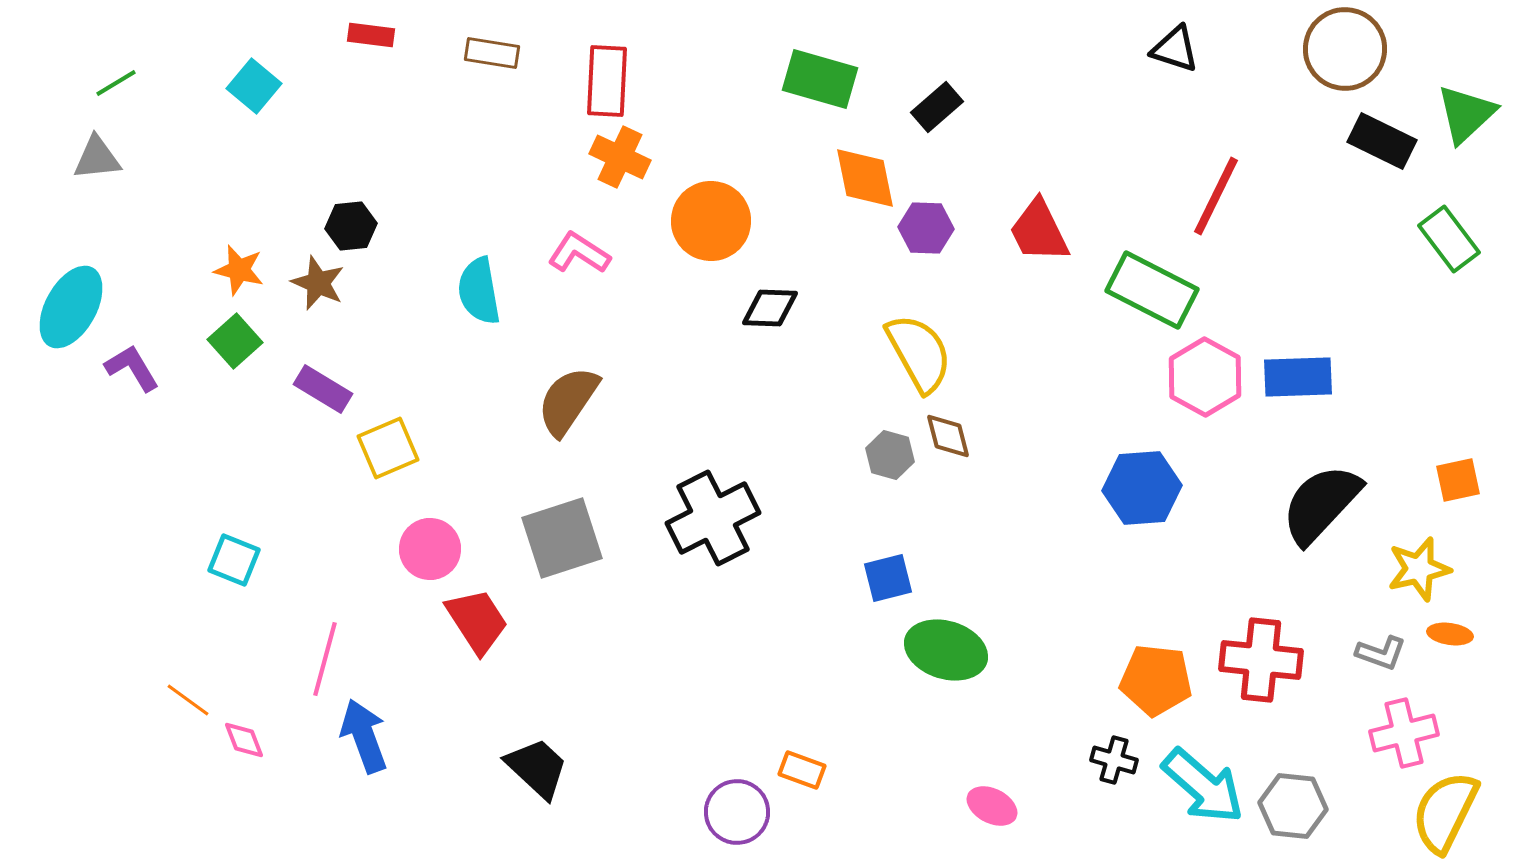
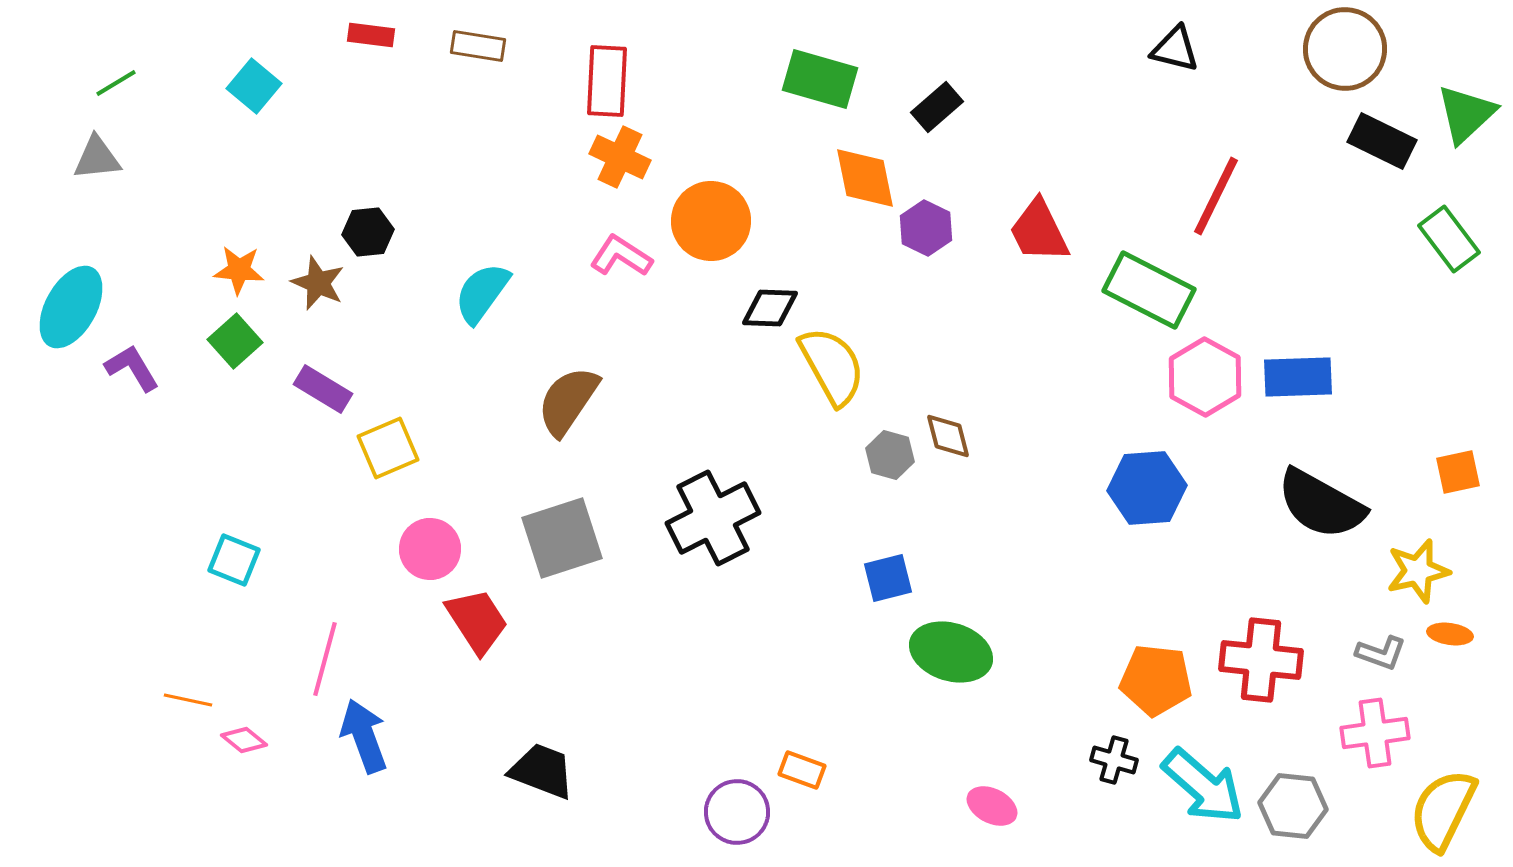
black triangle at (1175, 49): rotated 4 degrees counterclockwise
brown rectangle at (492, 53): moved 14 px left, 7 px up
black hexagon at (351, 226): moved 17 px right, 6 px down
purple hexagon at (926, 228): rotated 24 degrees clockwise
pink L-shape at (579, 253): moved 42 px right, 3 px down
orange star at (239, 270): rotated 9 degrees counterclockwise
green rectangle at (1152, 290): moved 3 px left
cyan semicircle at (479, 291): moved 3 px right, 2 px down; rotated 46 degrees clockwise
yellow semicircle at (919, 353): moved 87 px left, 13 px down
orange square at (1458, 480): moved 8 px up
blue hexagon at (1142, 488): moved 5 px right
black semicircle at (1321, 504): rotated 104 degrees counterclockwise
yellow star at (1419, 569): moved 1 px left, 2 px down
green ellipse at (946, 650): moved 5 px right, 2 px down
orange line at (188, 700): rotated 24 degrees counterclockwise
pink cross at (1404, 733): moved 29 px left; rotated 6 degrees clockwise
pink diamond at (244, 740): rotated 30 degrees counterclockwise
black trapezoid at (537, 768): moved 5 px right, 3 px down; rotated 22 degrees counterclockwise
yellow semicircle at (1445, 812): moved 2 px left, 2 px up
